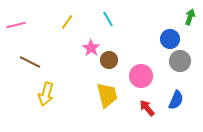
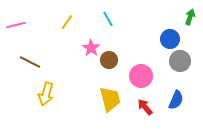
yellow trapezoid: moved 3 px right, 4 px down
red arrow: moved 2 px left, 1 px up
